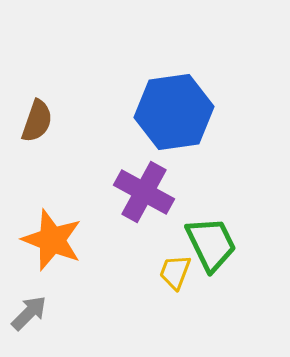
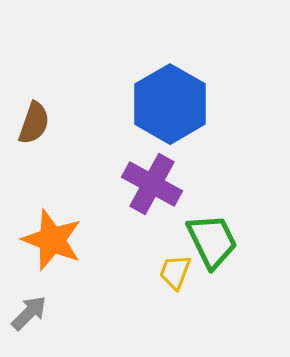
blue hexagon: moved 4 px left, 8 px up; rotated 22 degrees counterclockwise
brown semicircle: moved 3 px left, 2 px down
purple cross: moved 8 px right, 8 px up
green trapezoid: moved 1 px right, 3 px up
